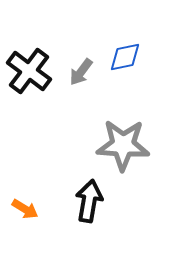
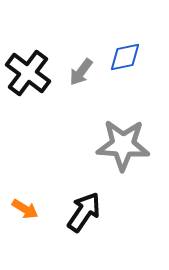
black cross: moved 1 px left, 2 px down
black arrow: moved 5 px left, 11 px down; rotated 24 degrees clockwise
